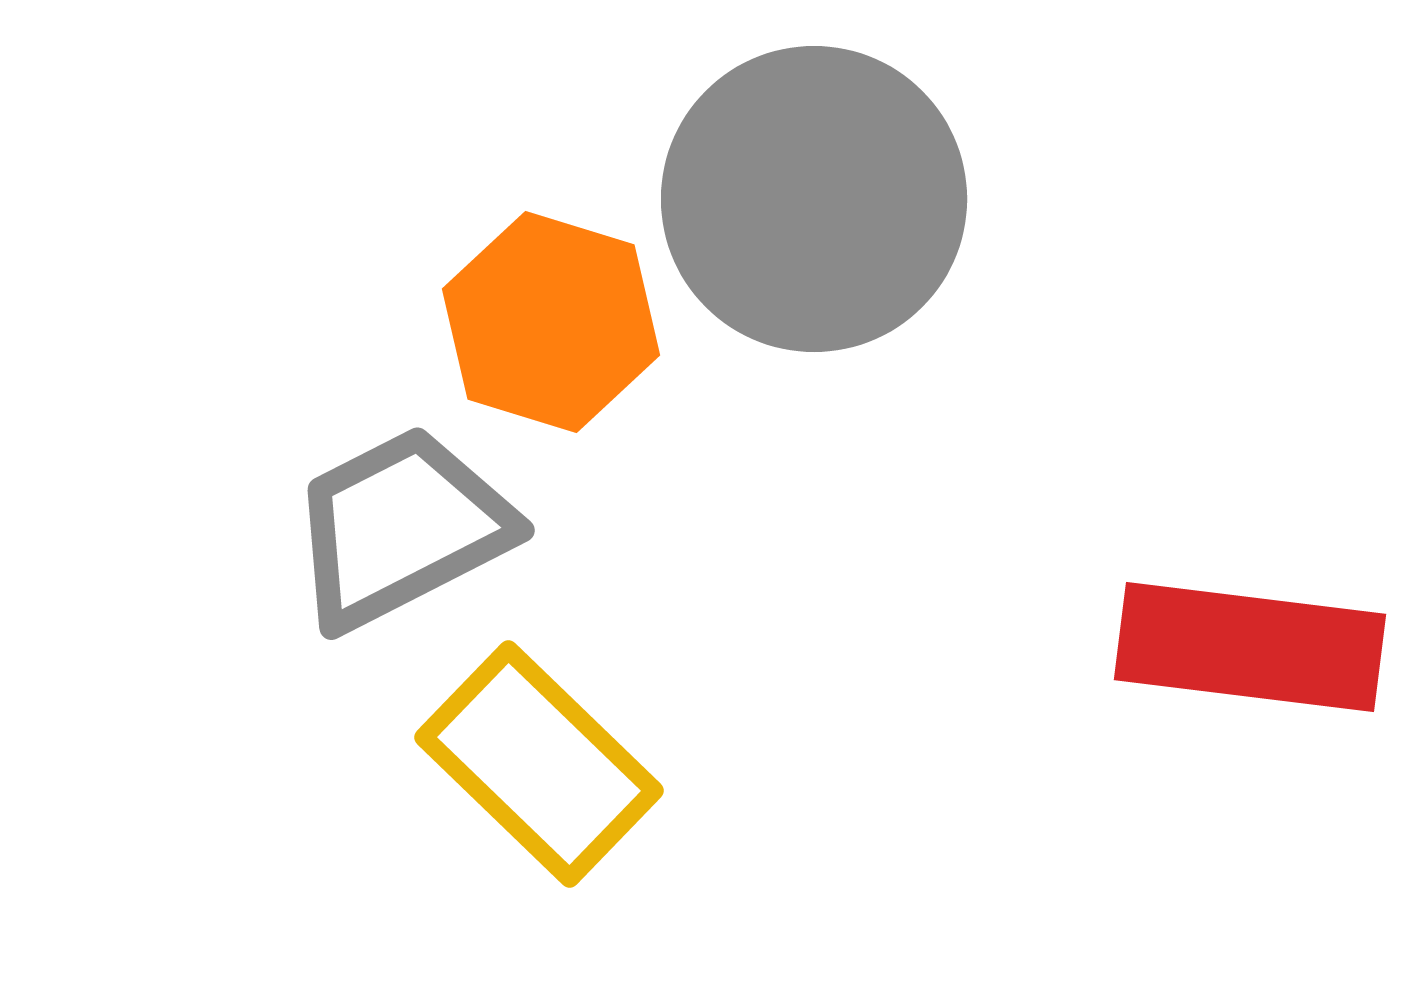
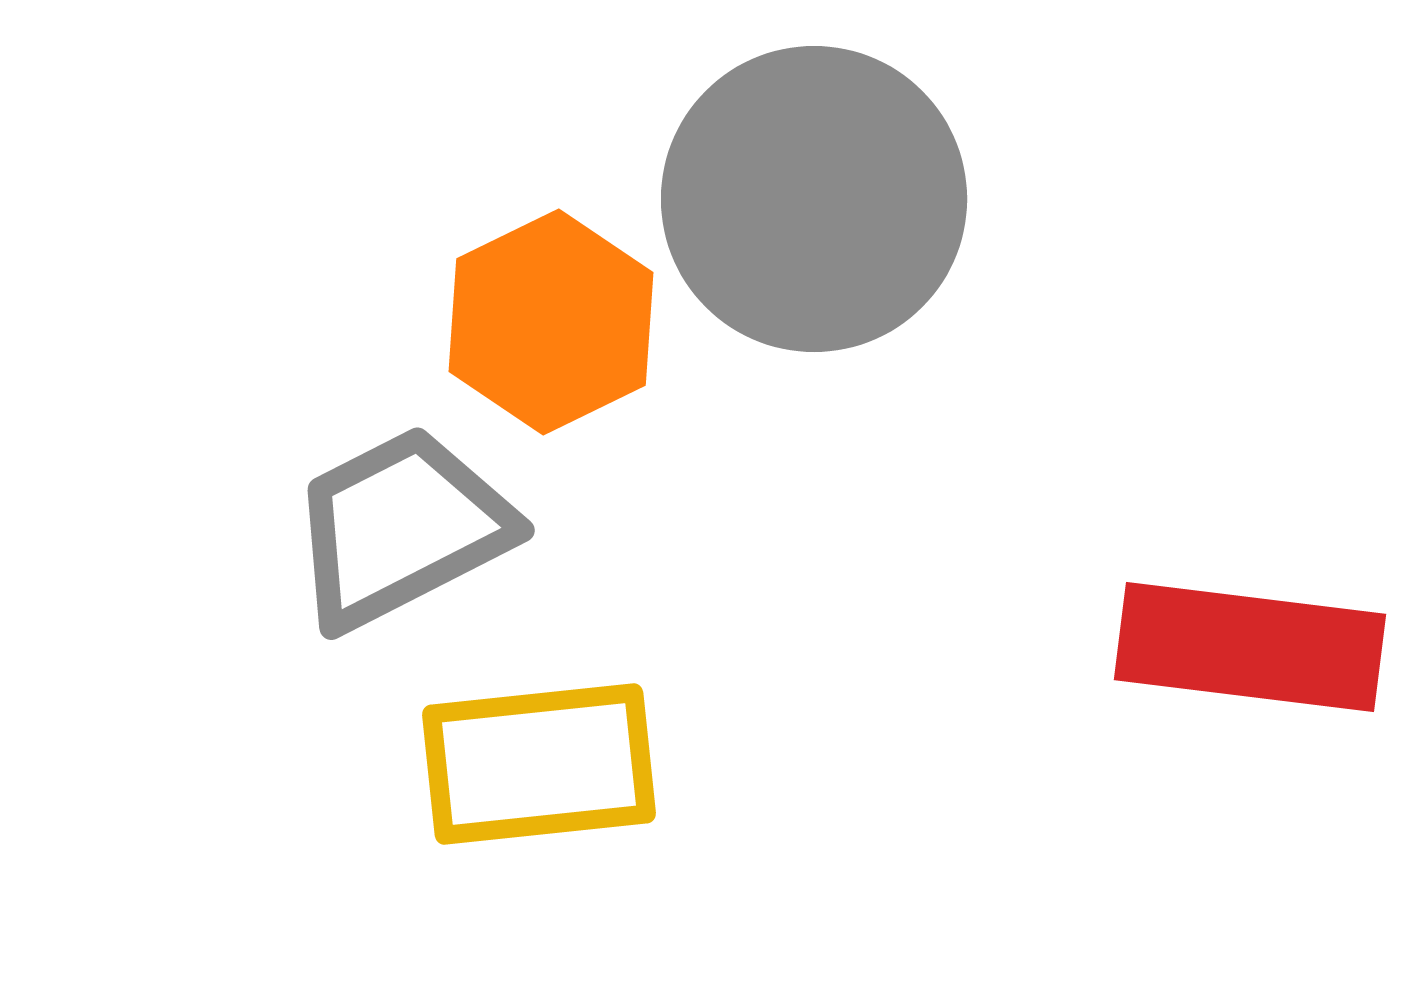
orange hexagon: rotated 17 degrees clockwise
yellow rectangle: rotated 50 degrees counterclockwise
